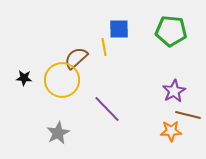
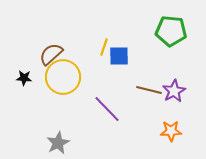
blue square: moved 27 px down
yellow line: rotated 30 degrees clockwise
brown semicircle: moved 25 px left, 4 px up
yellow circle: moved 1 px right, 3 px up
brown line: moved 39 px left, 25 px up
gray star: moved 10 px down
